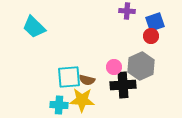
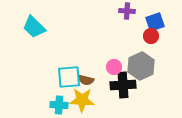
brown semicircle: moved 1 px left
